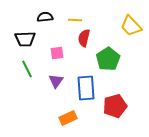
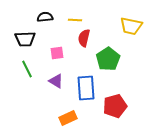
yellow trapezoid: rotated 35 degrees counterclockwise
purple triangle: rotated 35 degrees counterclockwise
